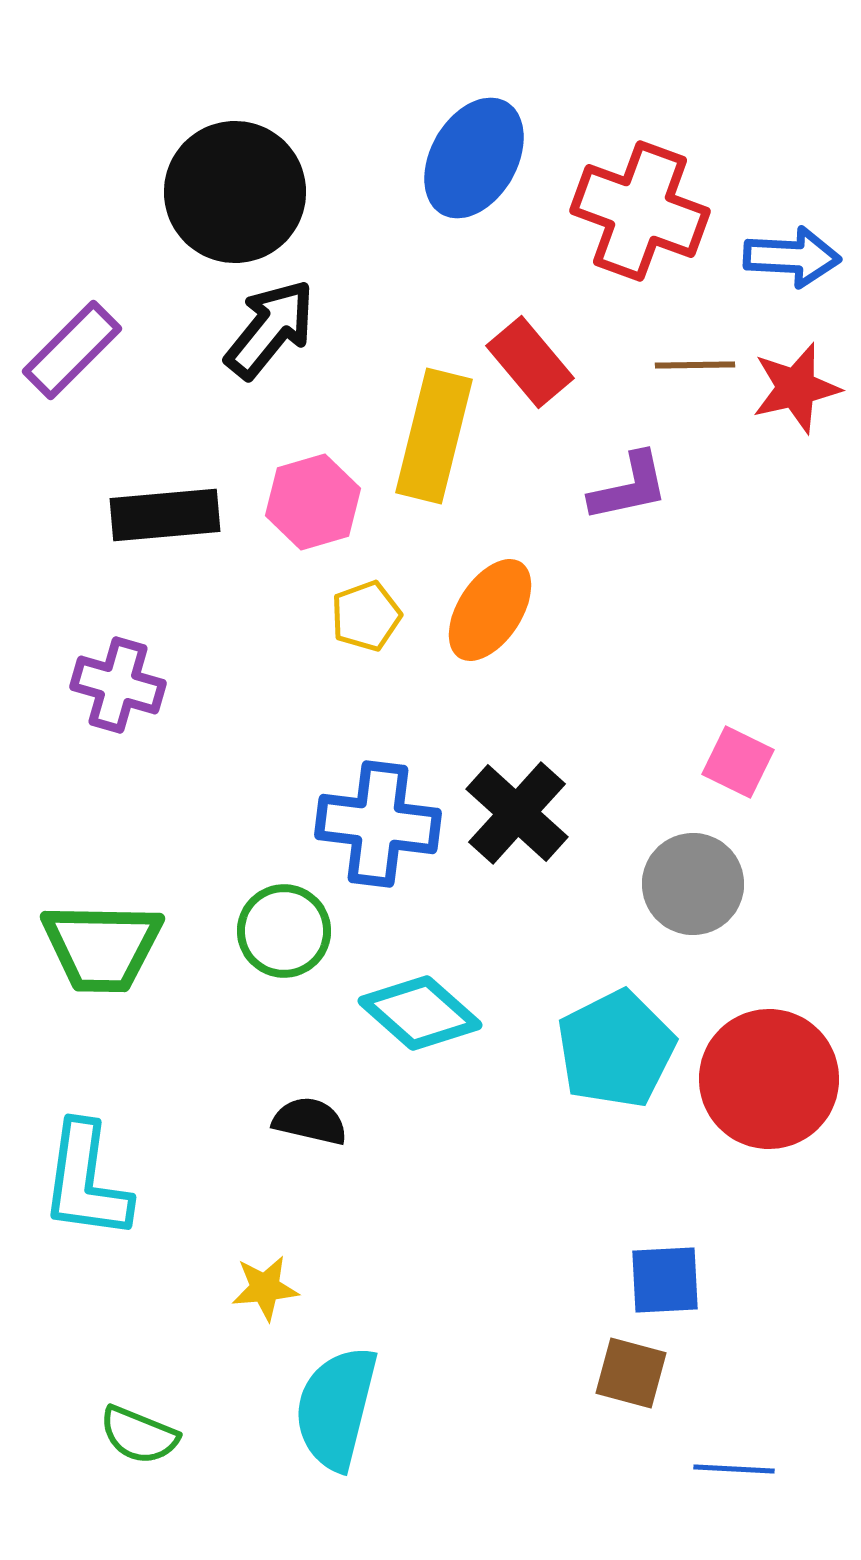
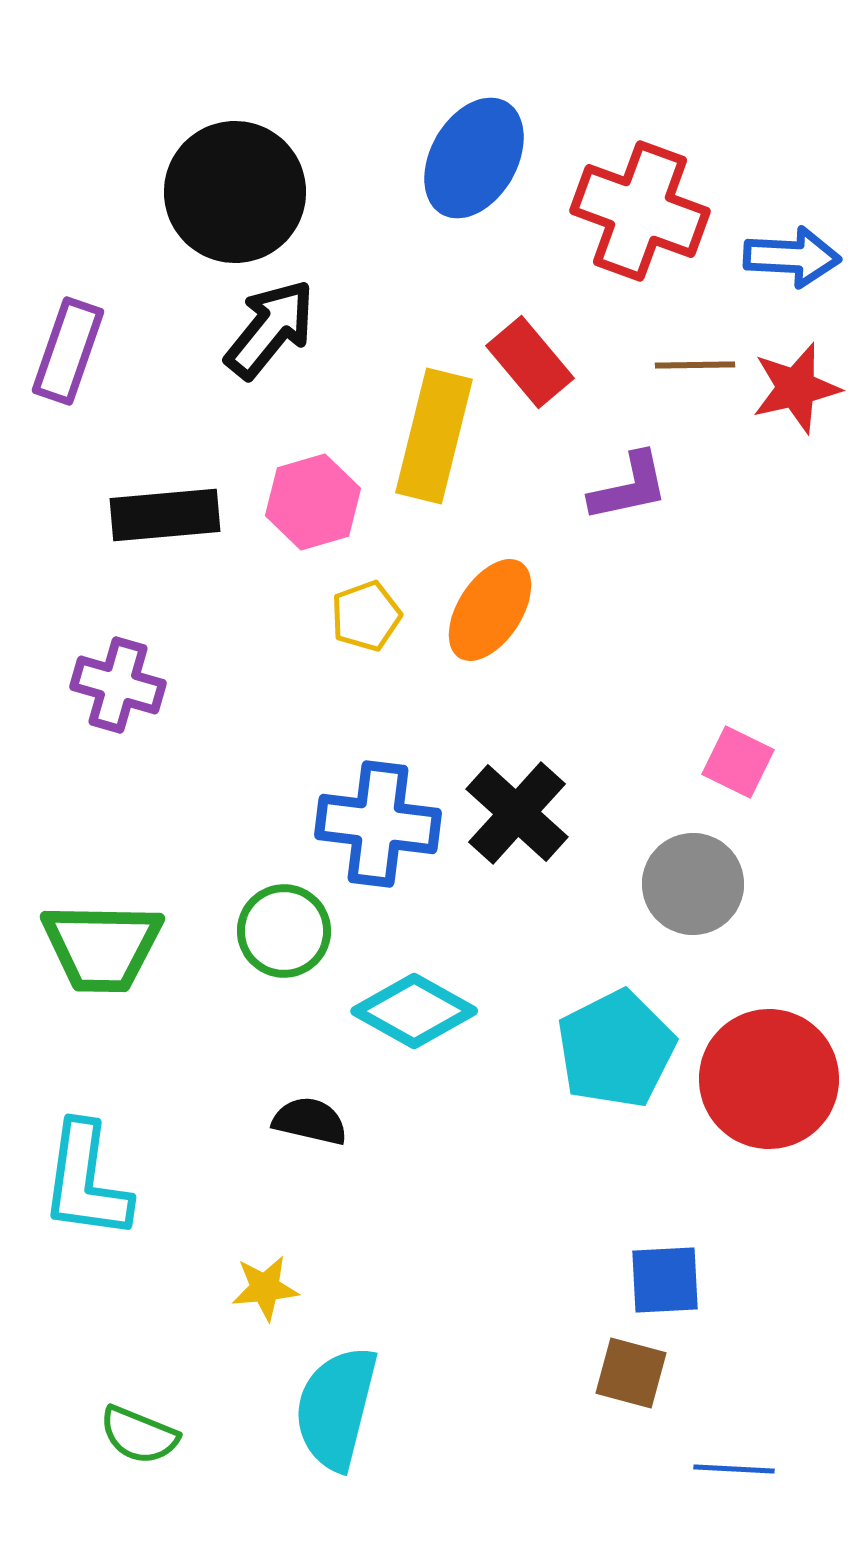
purple rectangle: moved 4 px left, 1 px down; rotated 26 degrees counterclockwise
cyan diamond: moved 6 px left, 2 px up; rotated 12 degrees counterclockwise
